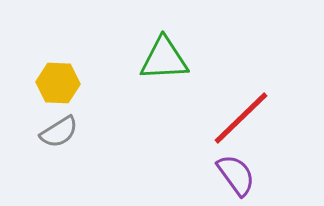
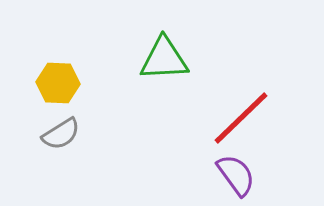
gray semicircle: moved 2 px right, 2 px down
